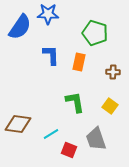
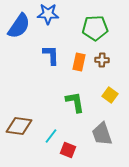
blue semicircle: moved 1 px left, 1 px up
green pentagon: moved 5 px up; rotated 20 degrees counterclockwise
brown cross: moved 11 px left, 12 px up
yellow square: moved 11 px up
brown diamond: moved 1 px right, 2 px down
cyan line: moved 2 px down; rotated 21 degrees counterclockwise
gray trapezoid: moved 6 px right, 5 px up
red square: moved 1 px left
